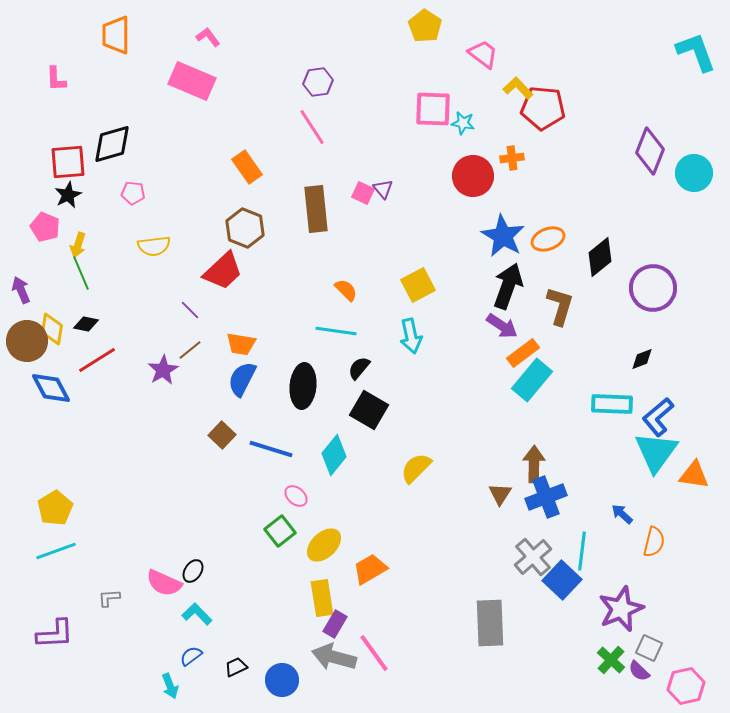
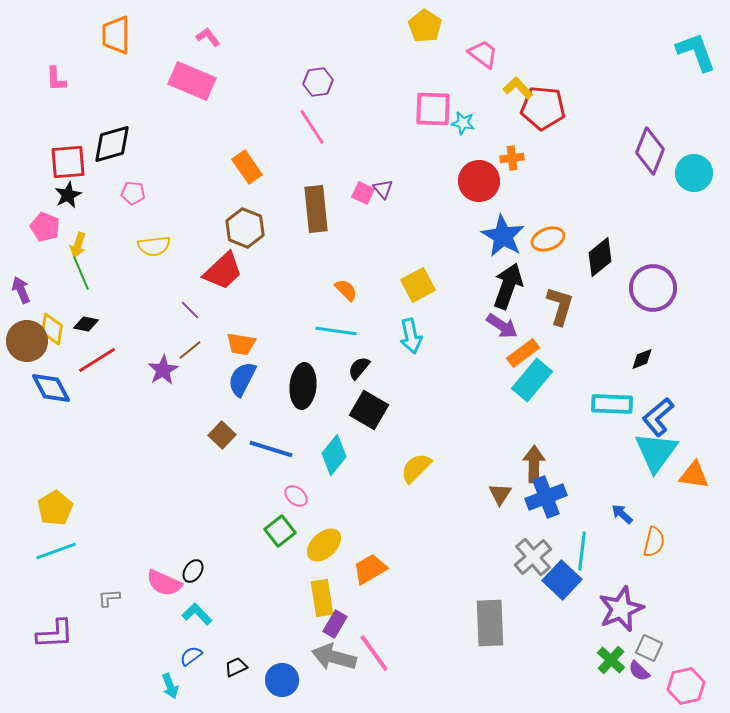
red circle at (473, 176): moved 6 px right, 5 px down
